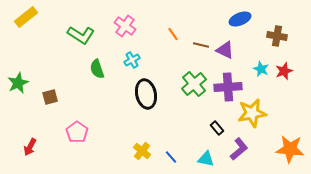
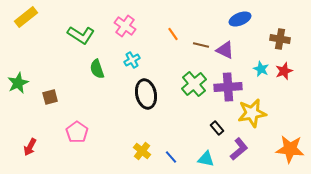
brown cross: moved 3 px right, 3 px down
